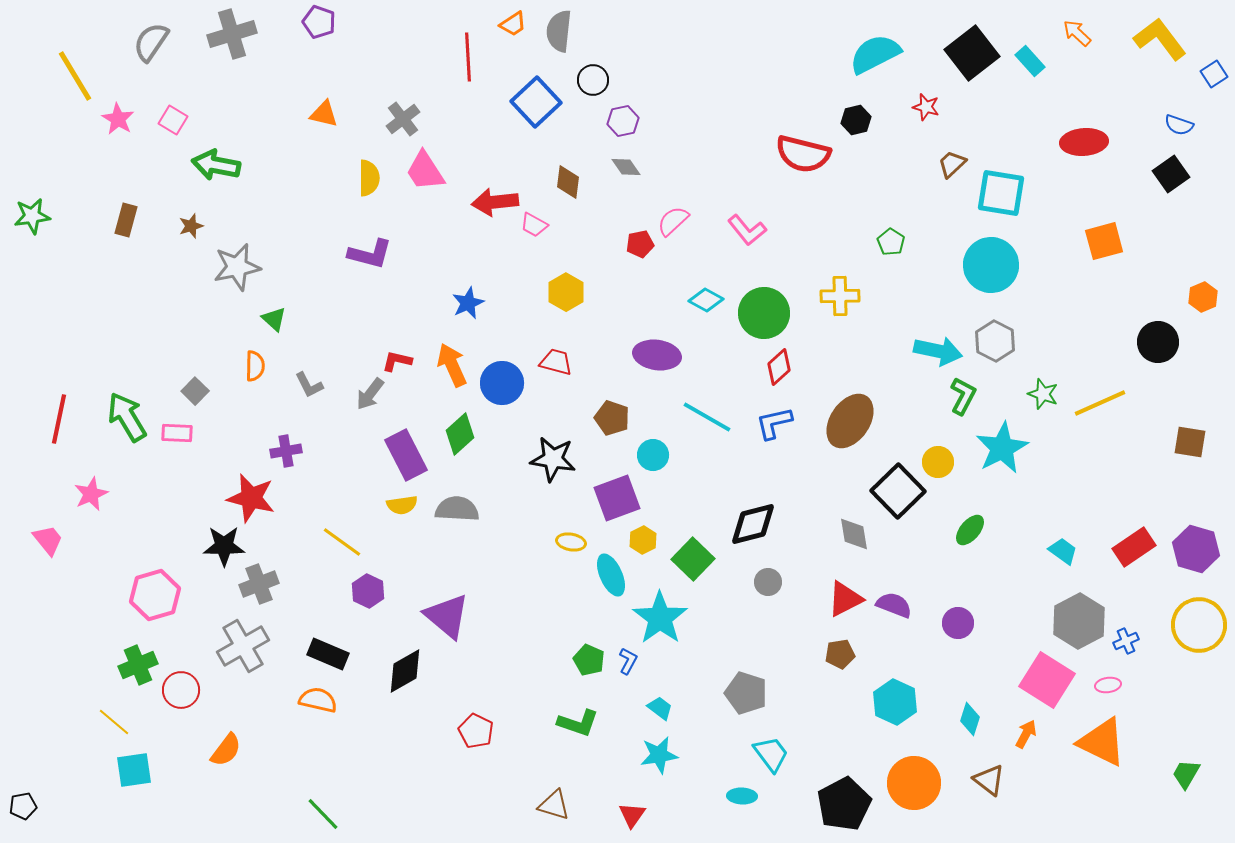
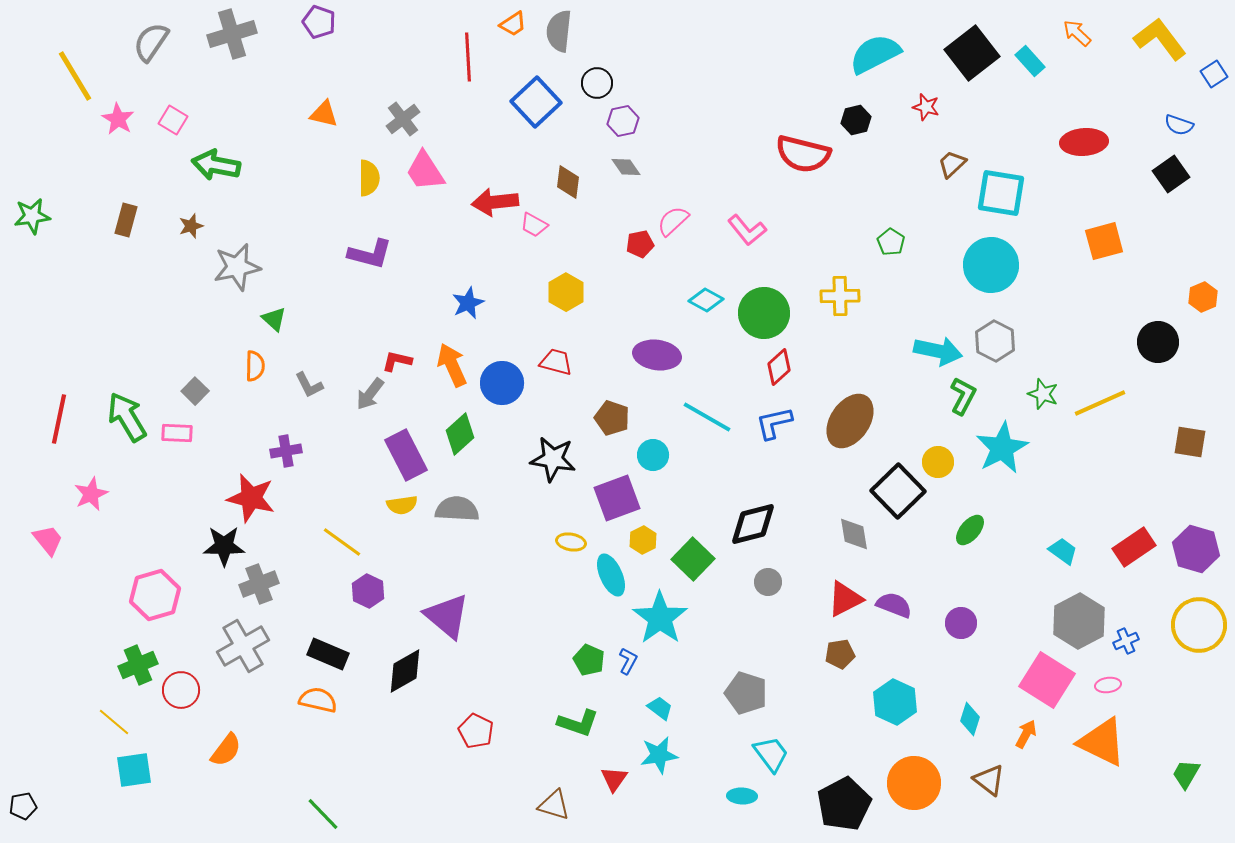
black circle at (593, 80): moved 4 px right, 3 px down
purple circle at (958, 623): moved 3 px right
red triangle at (632, 815): moved 18 px left, 36 px up
